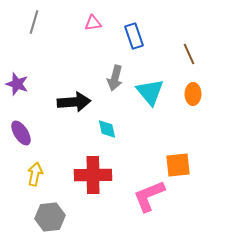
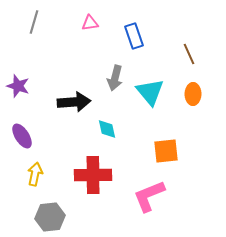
pink triangle: moved 3 px left
purple star: moved 1 px right, 2 px down
purple ellipse: moved 1 px right, 3 px down
orange square: moved 12 px left, 14 px up
